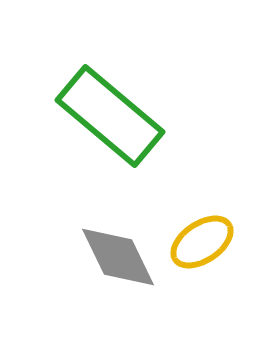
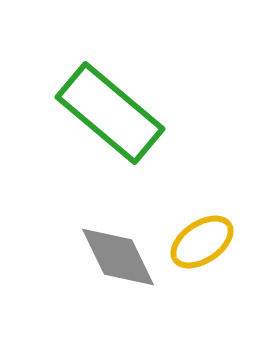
green rectangle: moved 3 px up
